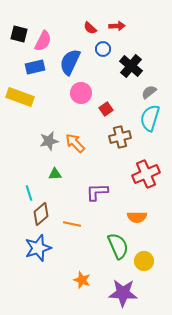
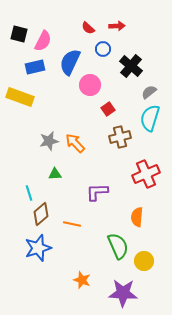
red semicircle: moved 2 px left
pink circle: moved 9 px right, 8 px up
red square: moved 2 px right
orange semicircle: rotated 96 degrees clockwise
